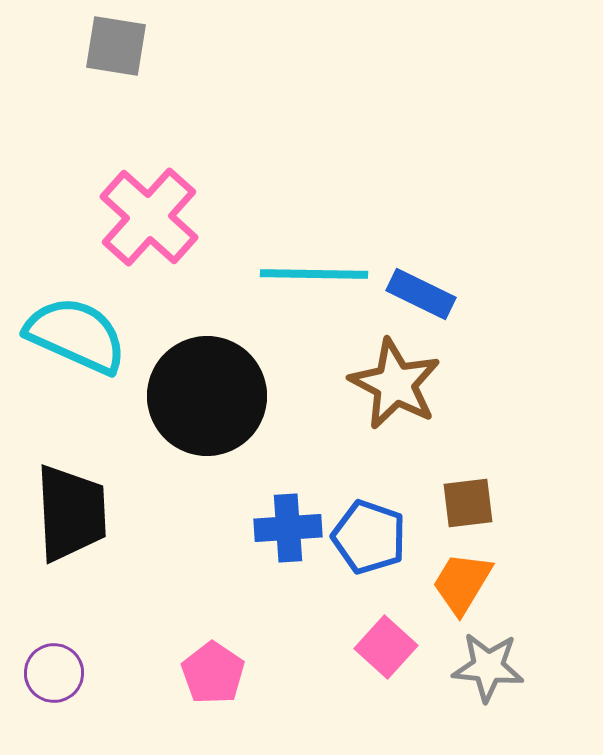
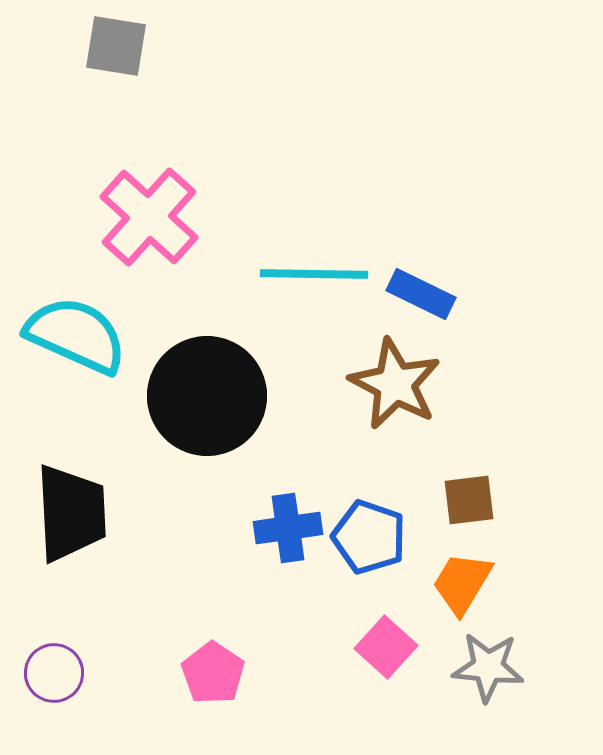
brown square: moved 1 px right, 3 px up
blue cross: rotated 4 degrees counterclockwise
